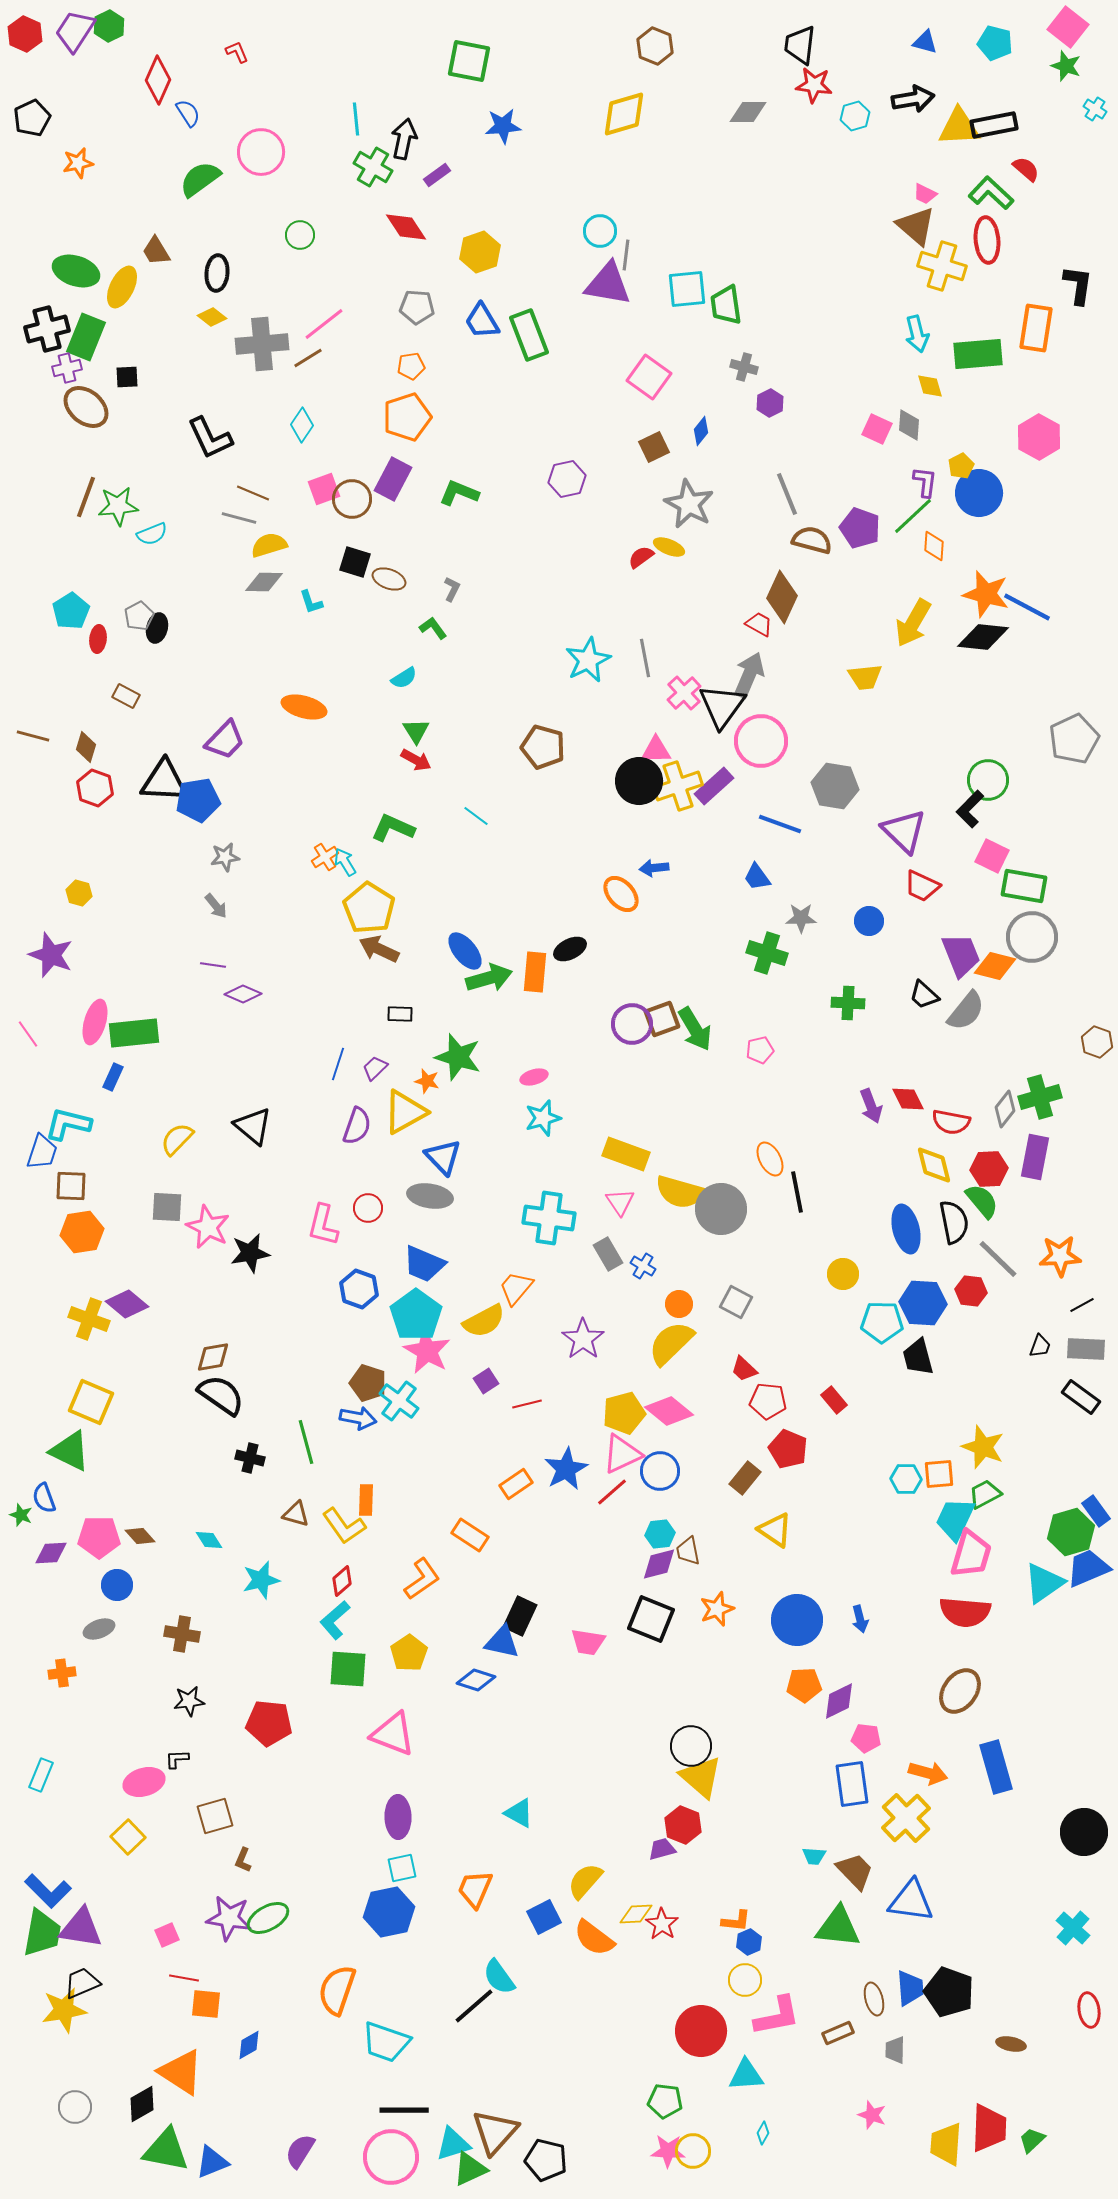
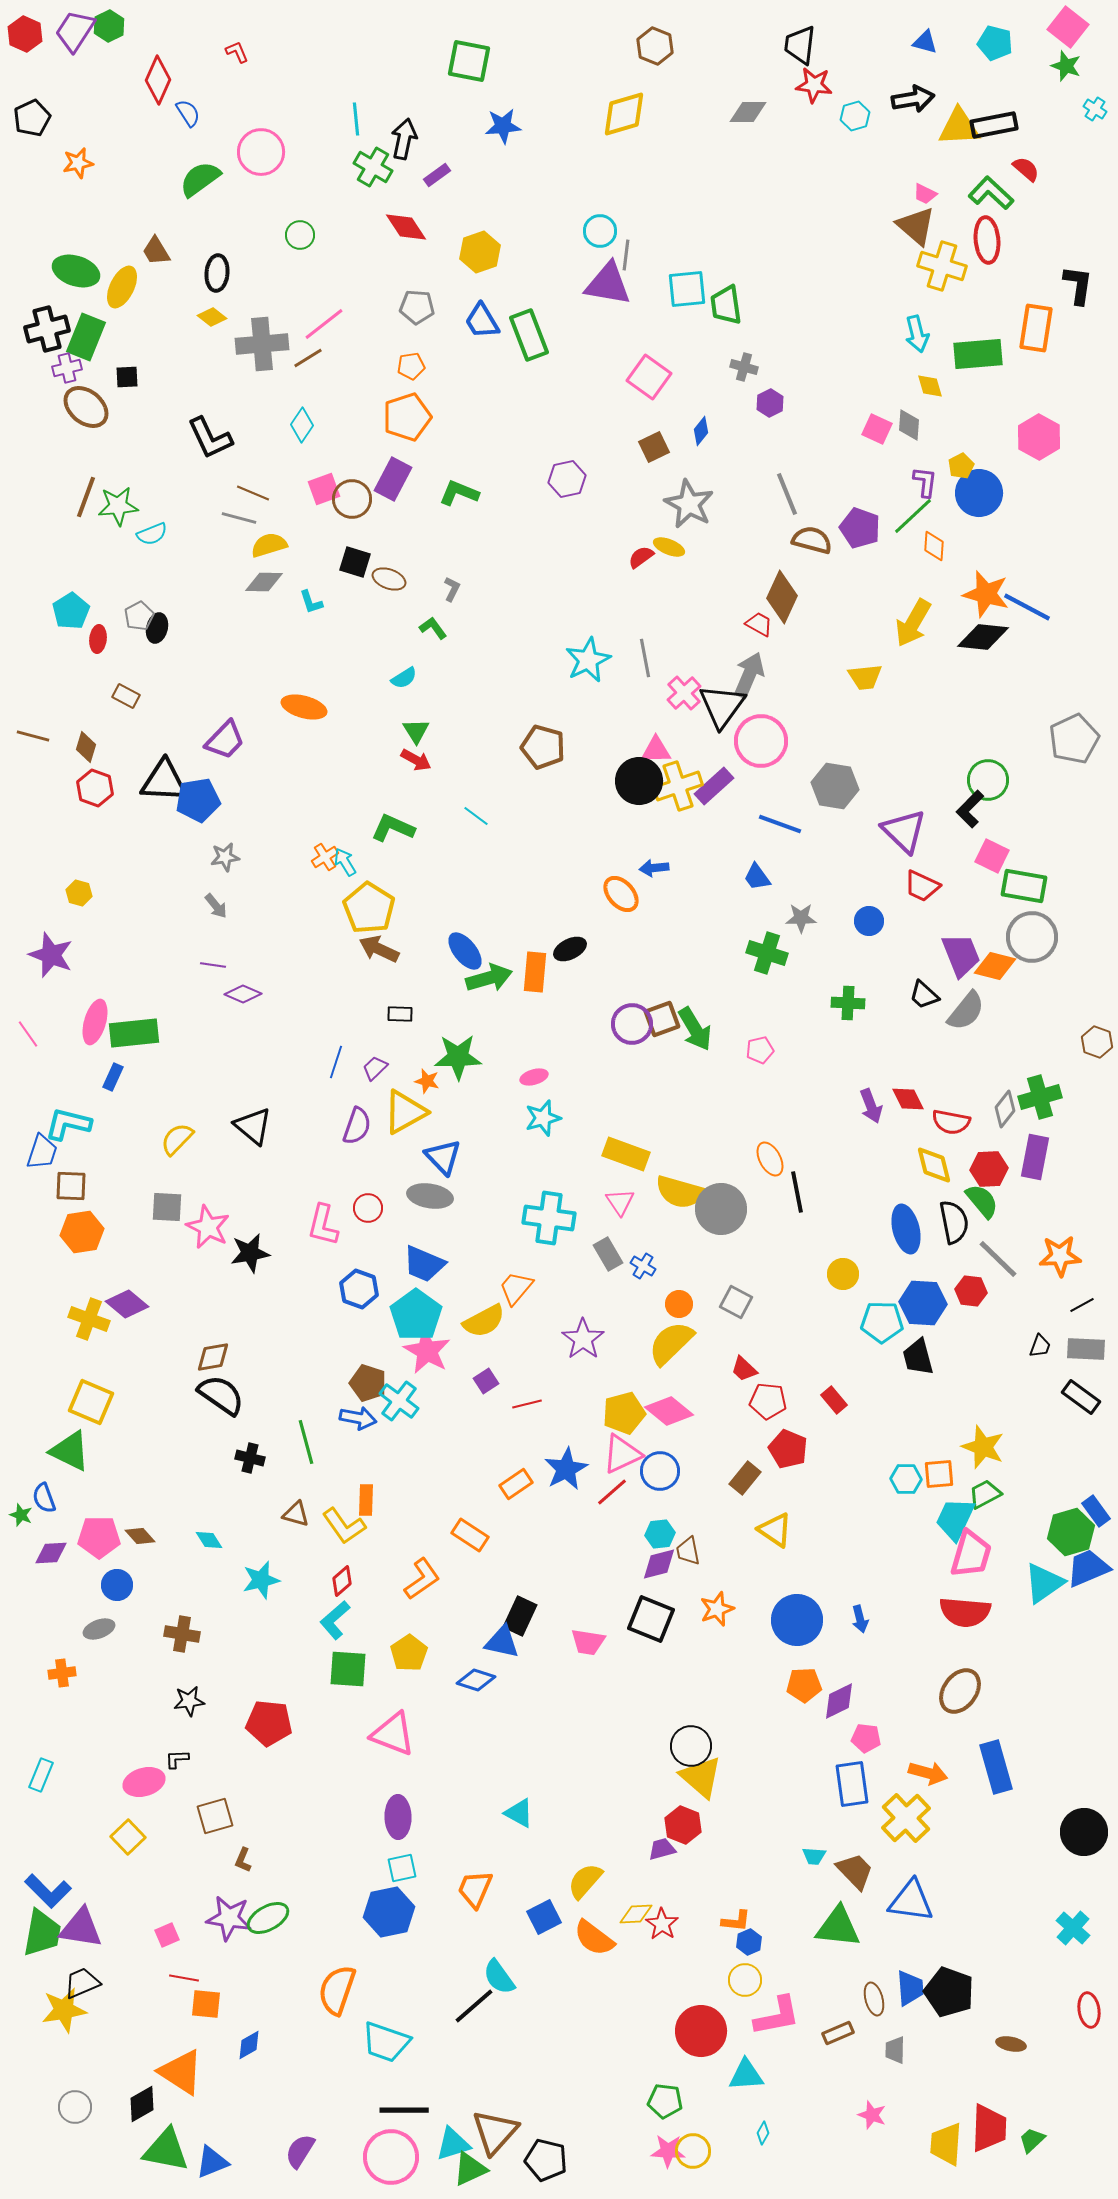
green star at (458, 1057): rotated 18 degrees counterclockwise
blue line at (338, 1064): moved 2 px left, 2 px up
